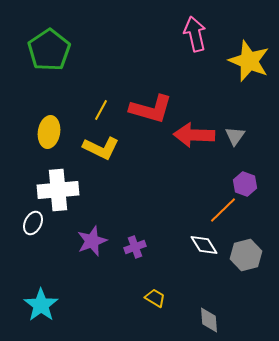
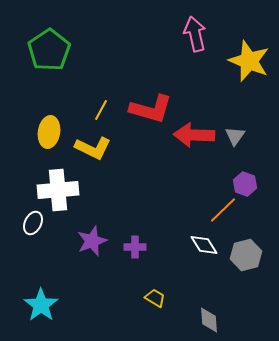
yellow L-shape: moved 8 px left
purple cross: rotated 20 degrees clockwise
